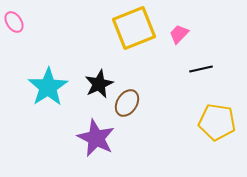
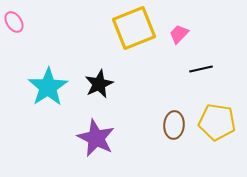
brown ellipse: moved 47 px right, 22 px down; rotated 28 degrees counterclockwise
